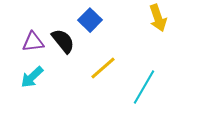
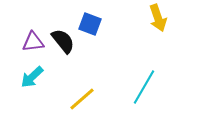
blue square: moved 4 px down; rotated 25 degrees counterclockwise
yellow line: moved 21 px left, 31 px down
